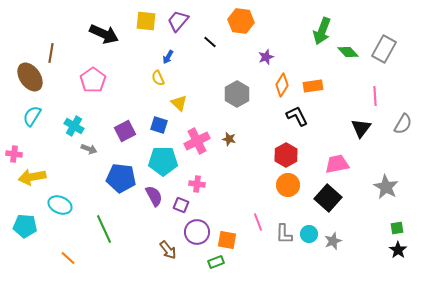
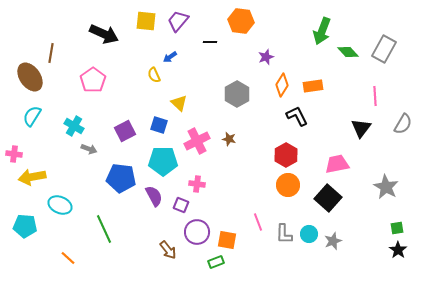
black line at (210, 42): rotated 40 degrees counterclockwise
blue arrow at (168, 57): moved 2 px right; rotated 24 degrees clockwise
yellow semicircle at (158, 78): moved 4 px left, 3 px up
